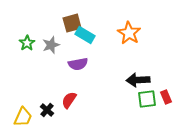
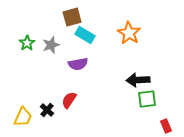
brown square: moved 6 px up
red rectangle: moved 29 px down
